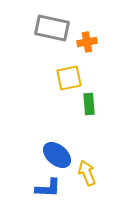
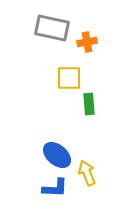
yellow square: rotated 12 degrees clockwise
blue L-shape: moved 7 px right
